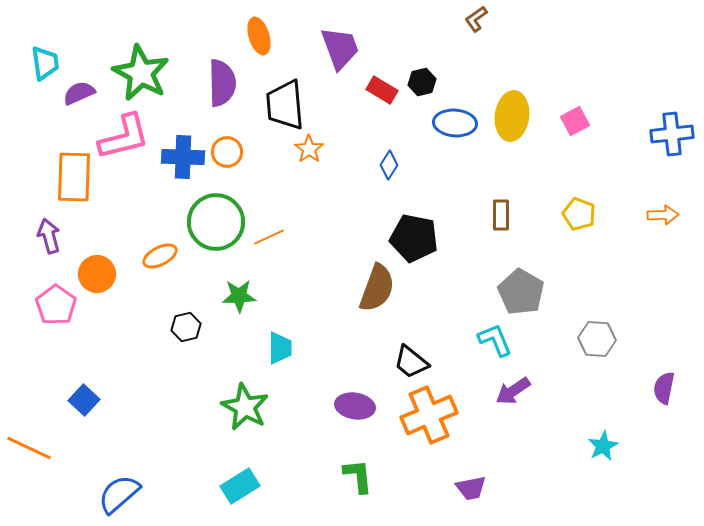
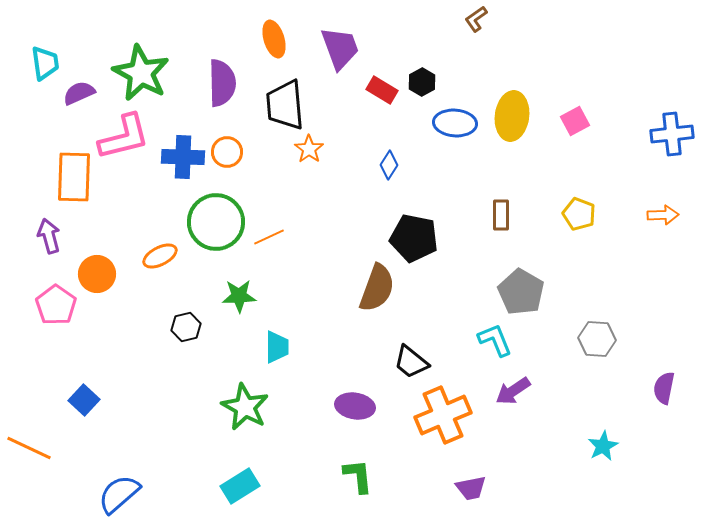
orange ellipse at (259, 36): moved 15 px right, 3 px down
black hexagon at (422, 82): rotated 16 degrees counterclockwise
cyan trapezoid at (280, 348): moved 3 px left, 1 px up
orange cross at (429, 415): moved 14 px right
